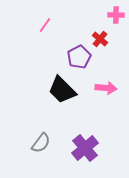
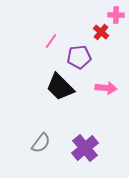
pink line: moved 6 px right, 16 px down
red cross: moved 1 px right, 7 px up
purple pentagon: rotated 20 degrees clockwise
black trapezoid: moved 2 px left, 3 px up
